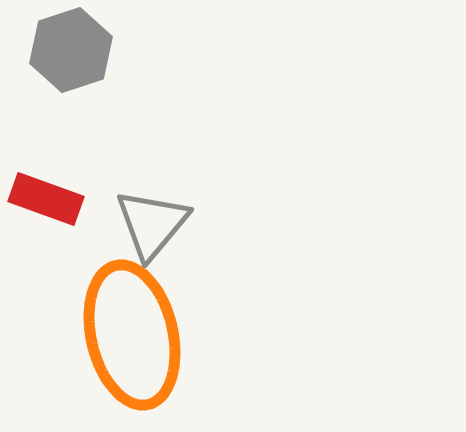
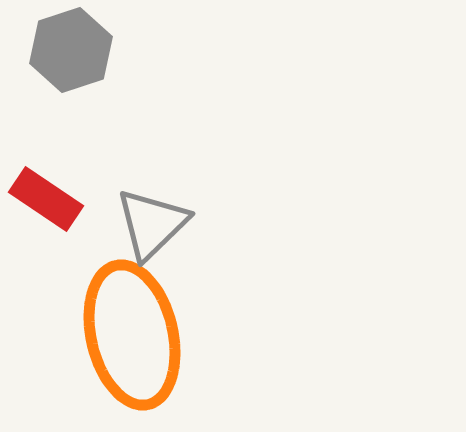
red rectangle: rotated 14 degrees clockwise
gray triangle: rotated 6 degrees clockwise
